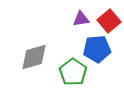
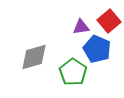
purple triangle: moved 8 px down
blue pentagon: rotated 28 degrees clockwise
